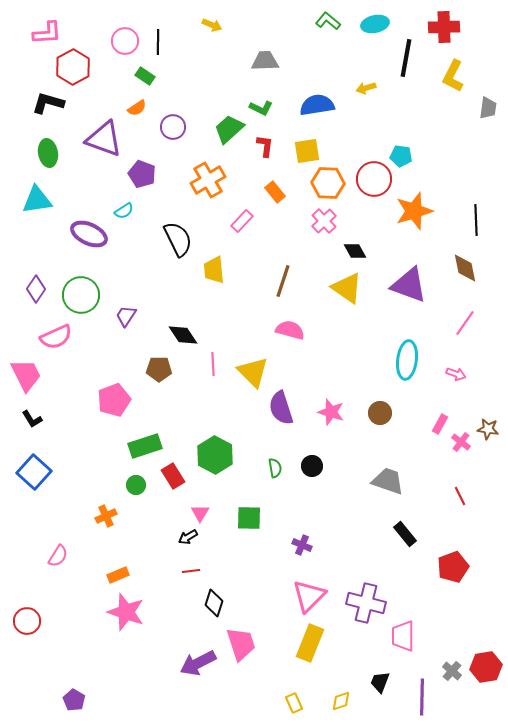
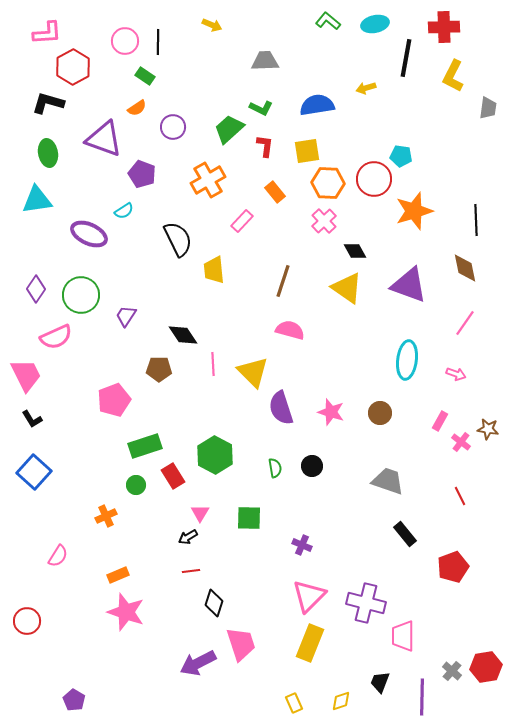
pink rectangle at (440, 424): moved 3 px up
